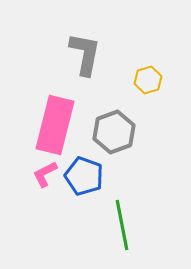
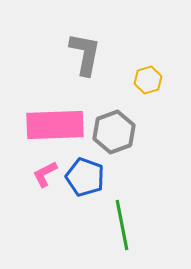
pink rectangle: rotated 74 degrees clockwise
blue pentagon: moved 1 px right, 1 px down
